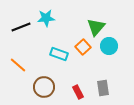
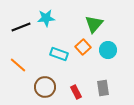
green triangle: moved 2 px left, 3 px up
cyan circle: moved 1 px left, 4 px down
brown circle: moved 1 px right
red rectangle: moved 2 px left
